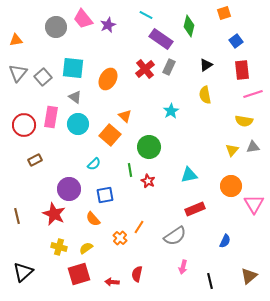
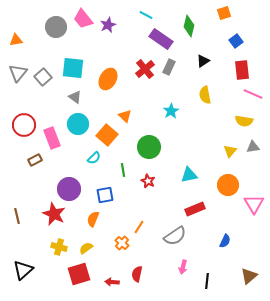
black triangle at (206, 65): moved 3 px left, 4 px up
pink line at (253, 94): rotated 42 degrees clockwise
pink rectangle at (51, 117): moved 1 px right, 21 px down; rotated 30 degrees counterclockwise
orange square at (110, 135): moved 3 px left
yellow triangle at (232, 150): moved 2 px left, 1 px down
cyan semicircle at (94, 164): moved 6 px up
green line at (130, 170): moved 7 px left
orange circle at (231, 186): moved 3 px left, 1 px up
orange semicircle at (93, 219): rotated 63 degrees clockwise
orange cross at (120, 238): moved 2 px right, 5 px down
black triangle at (23, 272): moved 2 px up
black line at (210, 281): moved 3 px left; rotated 21 degrees clockwise
